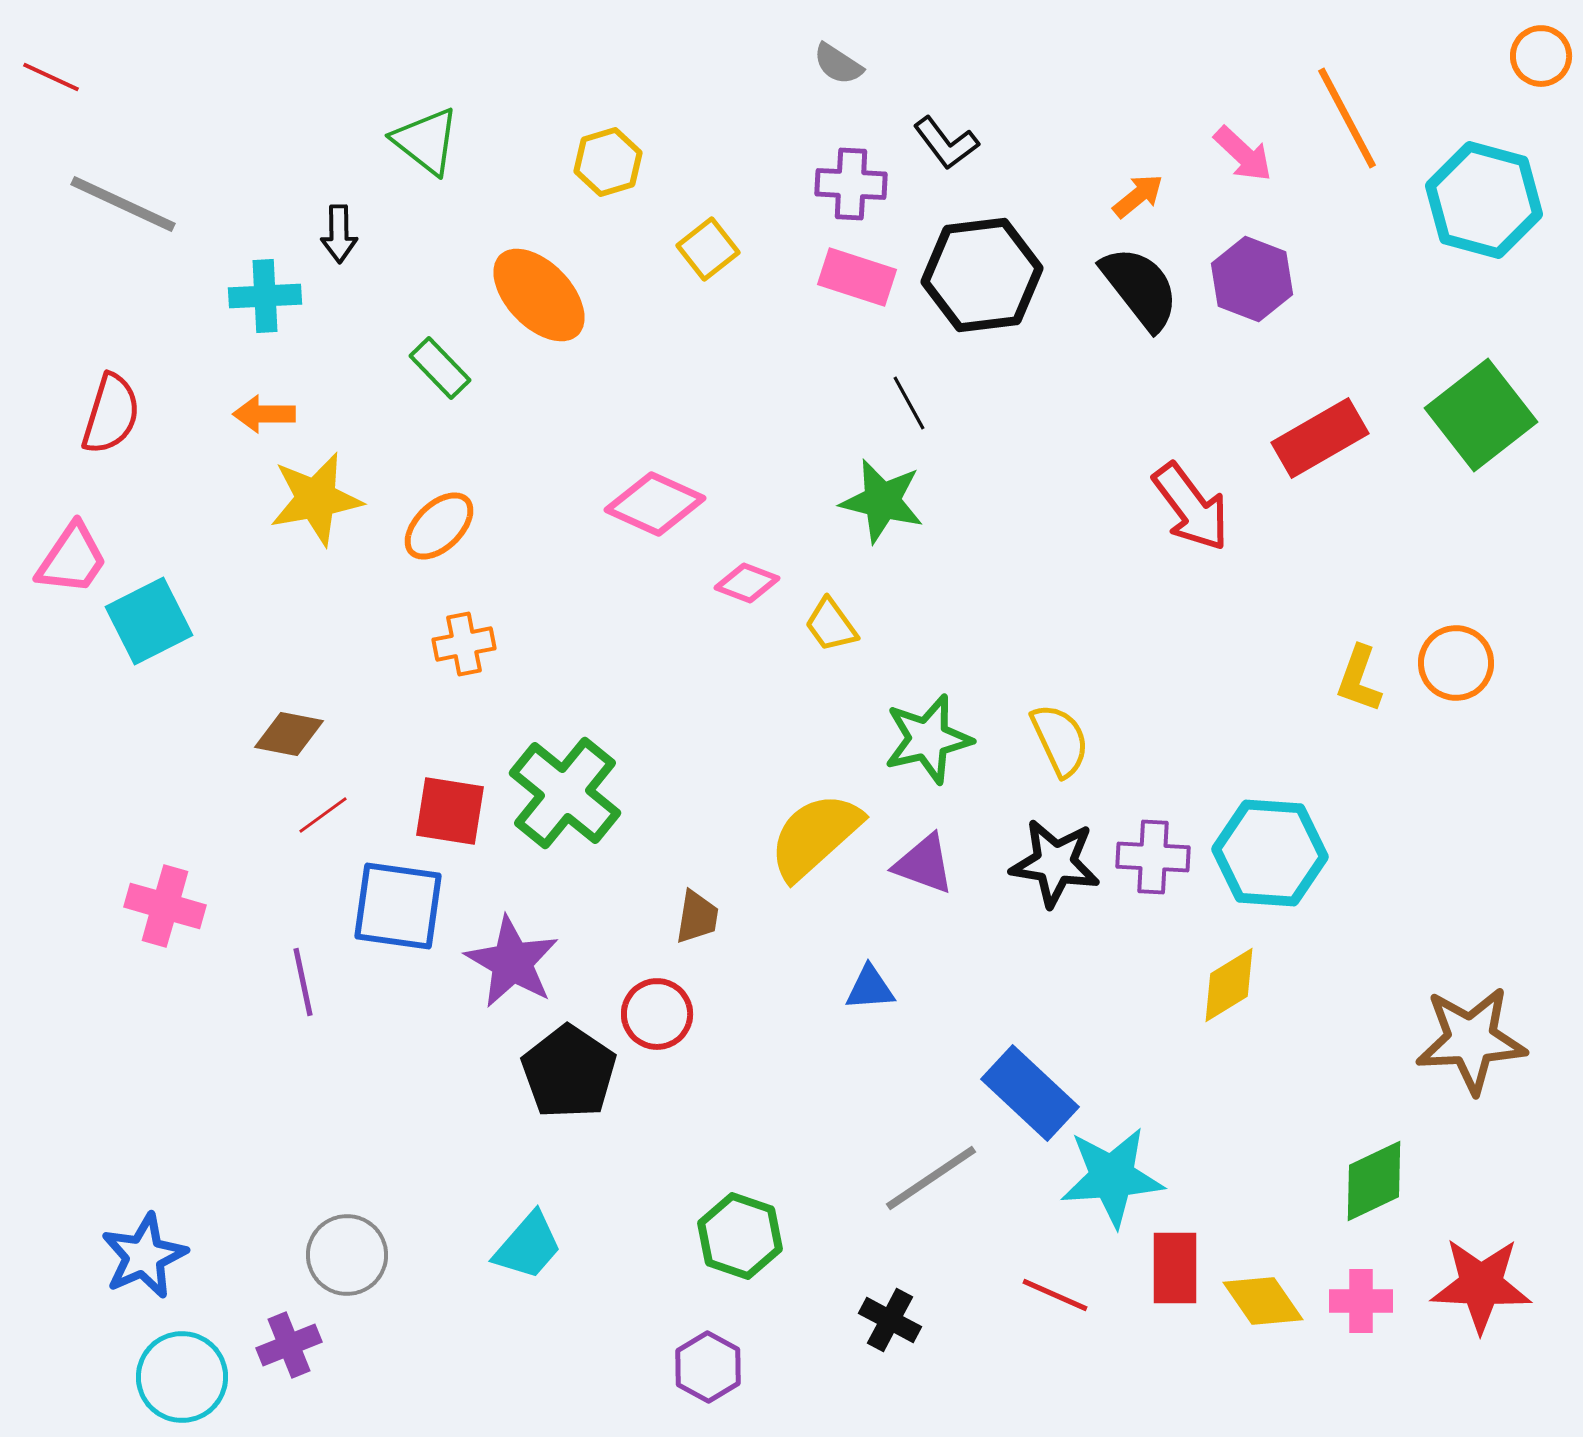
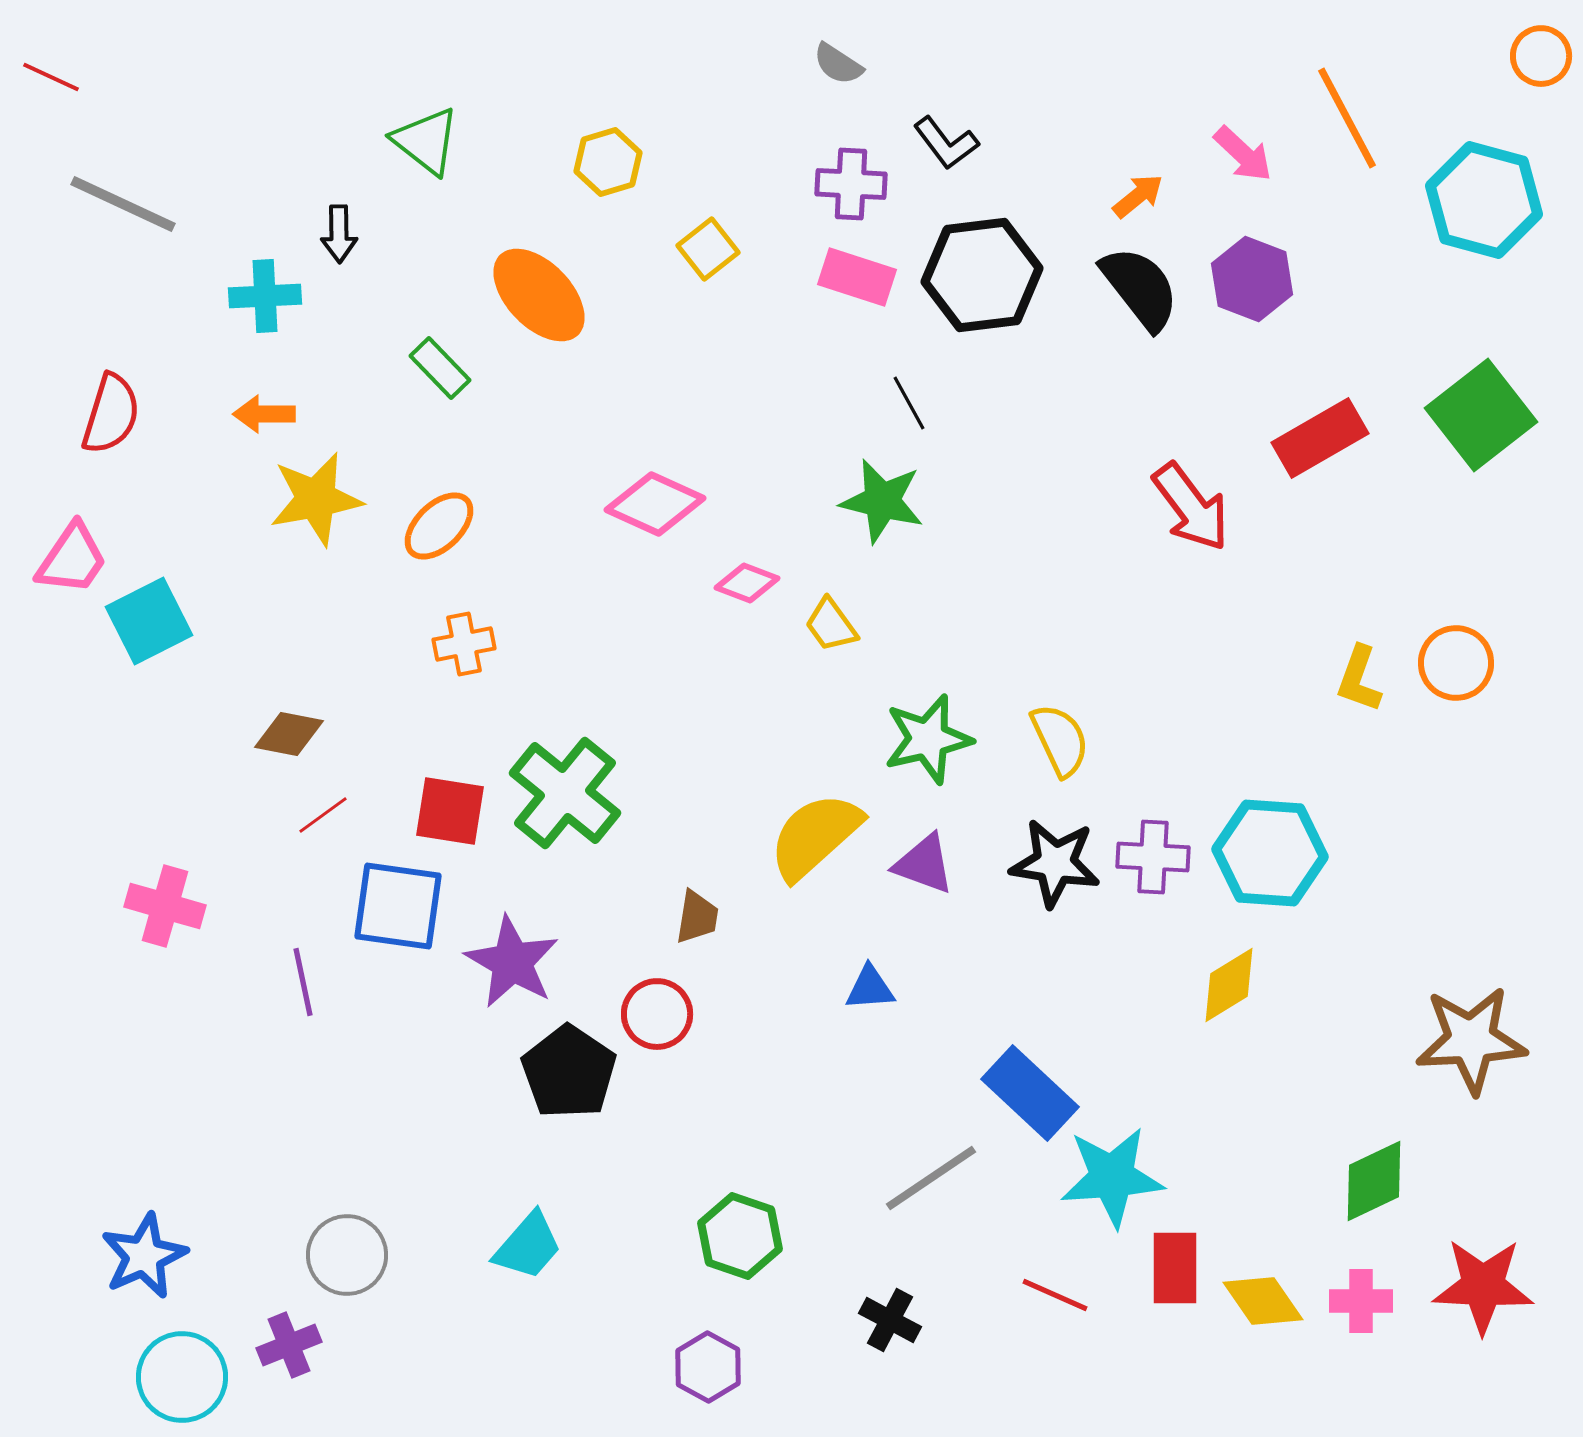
red star at (1481, 1285): moved 2 px right, 1 px down
